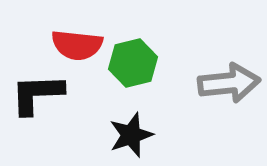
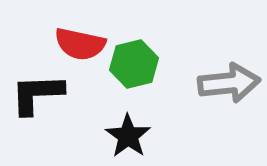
red semicircle: moved 3 px right, 1 px up; rotated 6 degrees clockwise
green hexagon: moved 1 px right, 1 px down
black star: moved 3 px left, 1 px down; rotated 18 degrees counterclockwise
